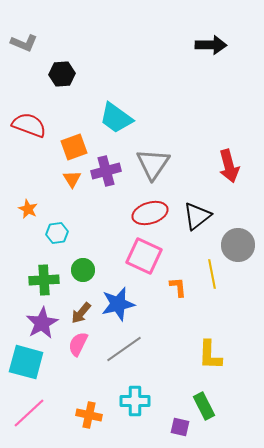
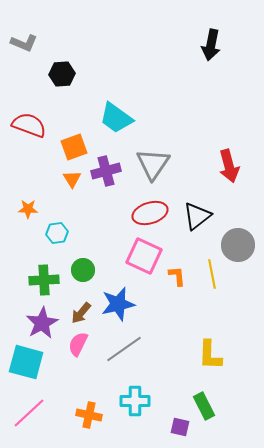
black arrow: rotated 100 degrees clockwise
orange star: rotated 24 degrees counterclockwise
orange L-shape: moved 1 px left, 11 px up
